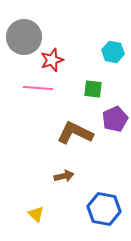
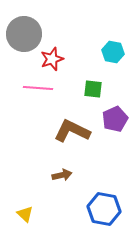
gray circle: moved 3 px up
red star: moved 1 px up
brown L-shape: moved 3 px left, 2 px up
brown arrow: moved 2 px left, 1 px up
yellow triangle: moved 11 px left
